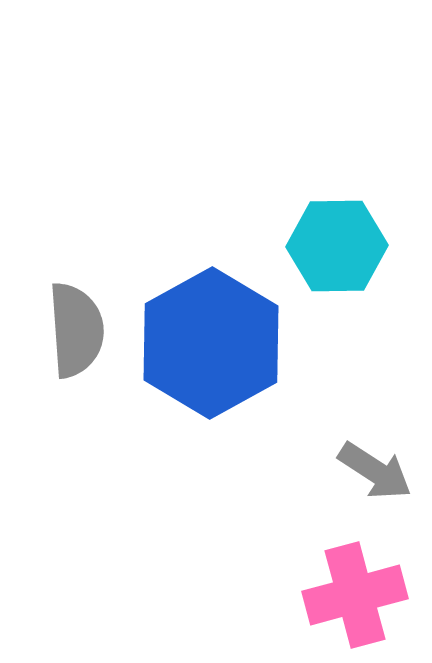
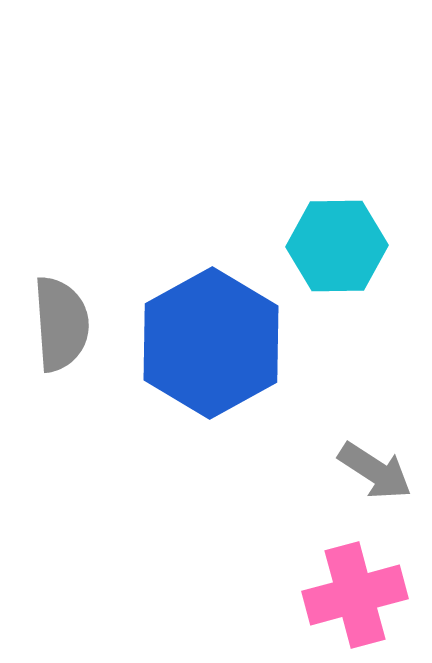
gray semicircle: moved 15 px left, 6 px up
